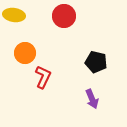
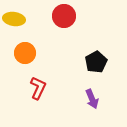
yellow ellipse: moved 4 px down
black pentagon: rotated 30 degrees clockwise
red L-shape: moved 5 px left, 11 px down
